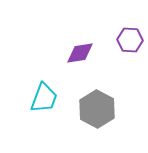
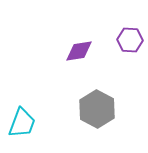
purple diamond: moved 1 px left, 2 px up
cyan trapezoid: moved 22 px left, 25 px down
